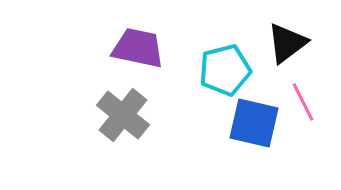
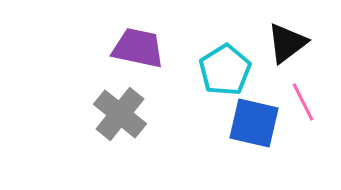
cyan pentagon: rotated 18 degrees counterclockwise
gray cross: moved 3 px left, 1 px up
